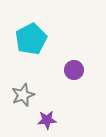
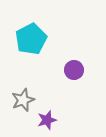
gray star: moved 5 px down
purple star: rotated 12 degrees counterclockwise
